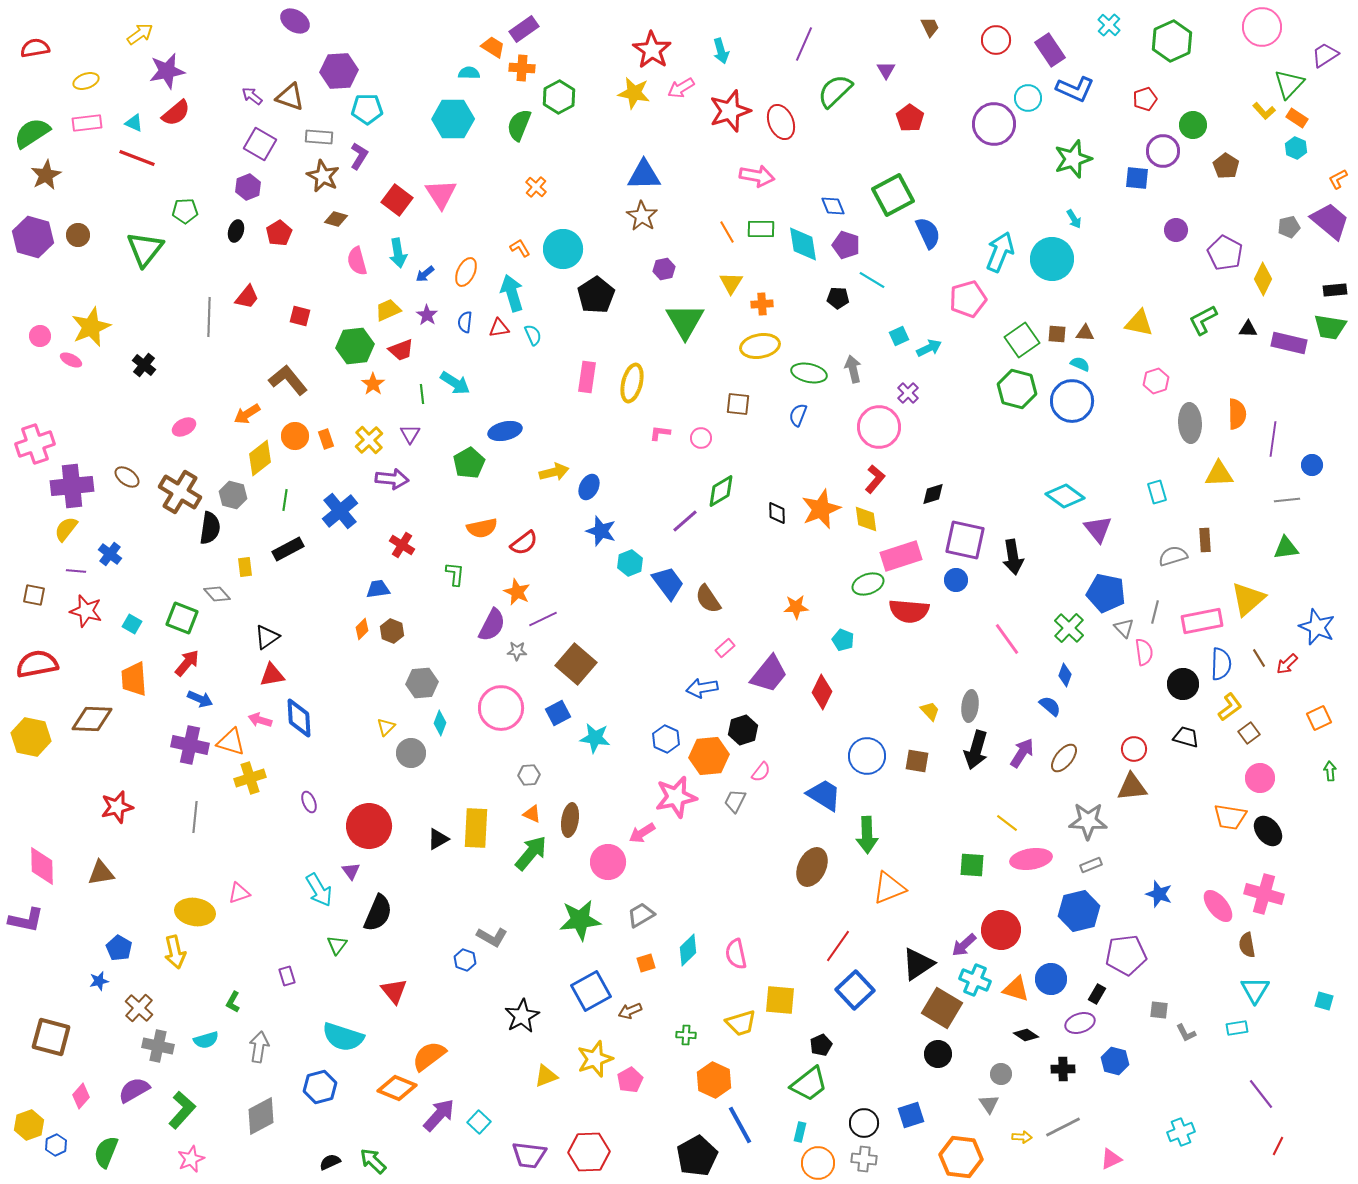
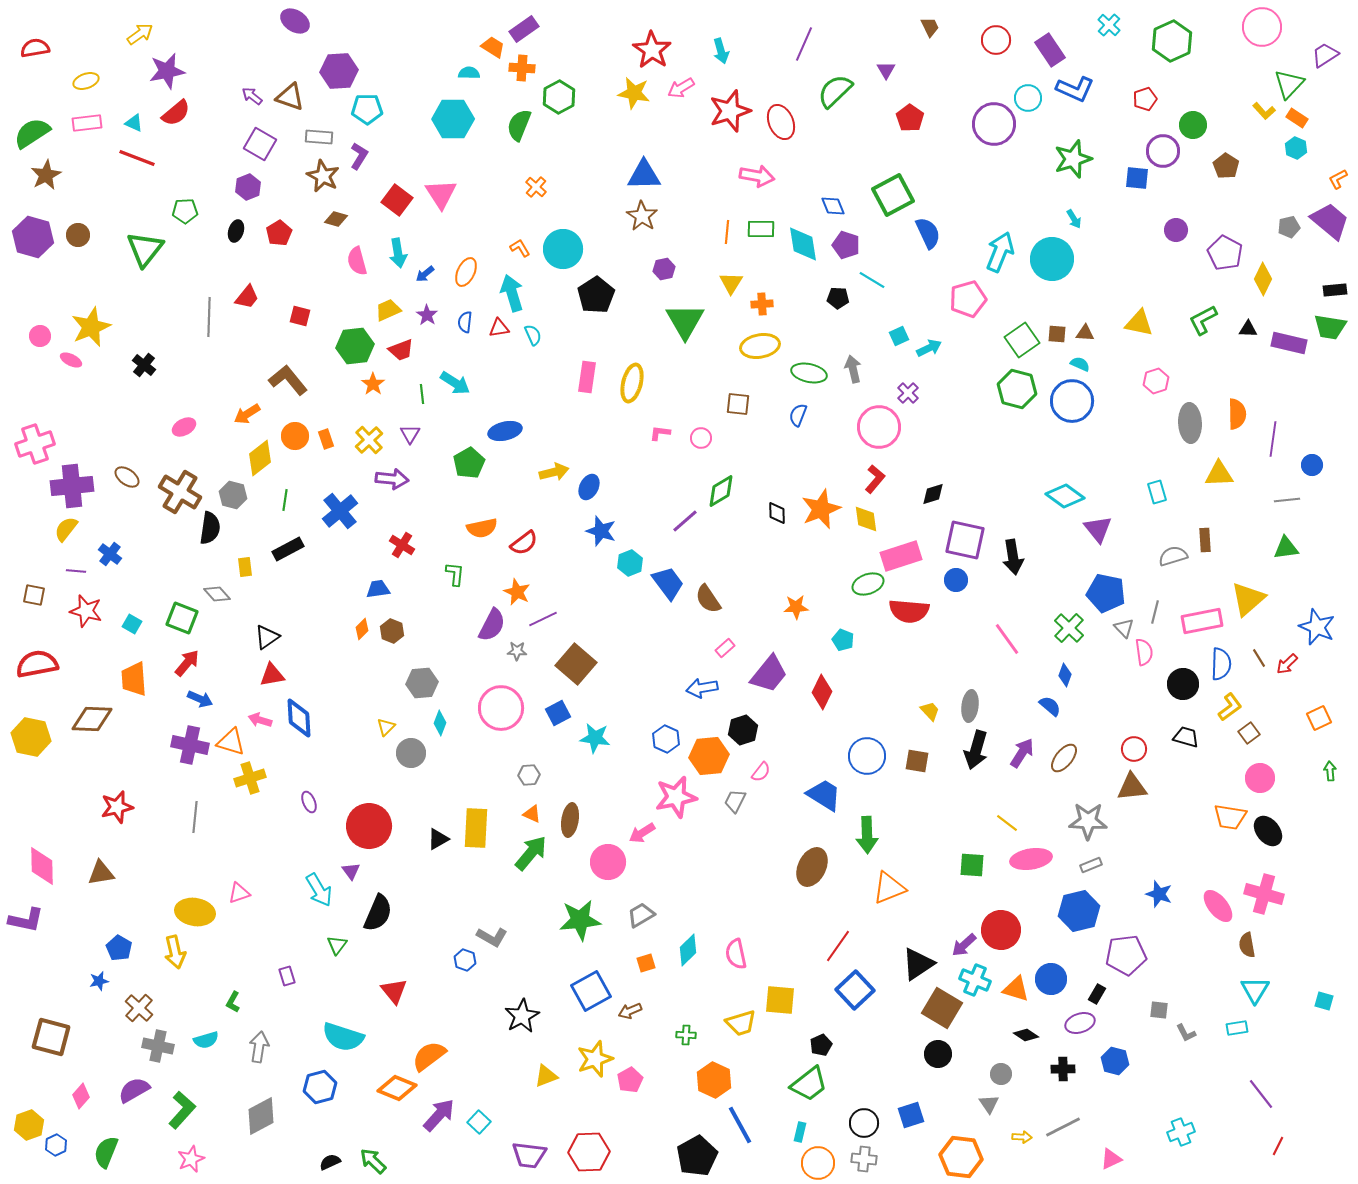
orange line at (727, 232): rotated 35 degrees clockwise
